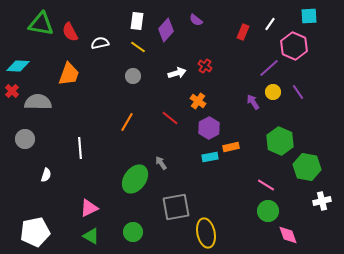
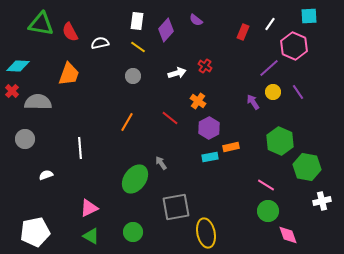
white semicircle at (46, 175): rotated 128 degrees counterclockwise
